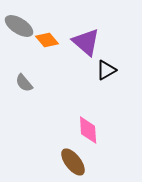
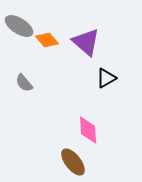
black triangle: moved 8 px down
